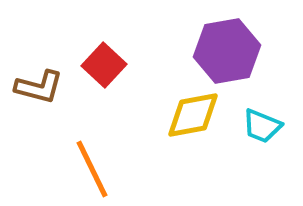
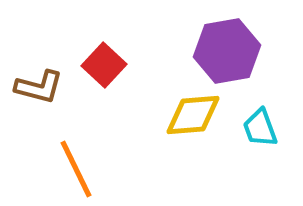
yellow diamond: rotated 6 degrees clockwise
cyan trapezoid: moved 2 px left, 2 px down; rotated 48 degrees clockwise
orange line: moved 16 px left
